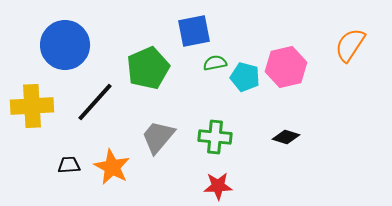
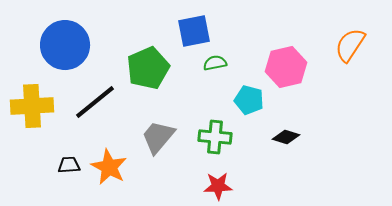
cyan pentagon: moved 4 px right, 23 px down
black line: rotated 9 degrees clockwise
orange star: moved 3 px left
